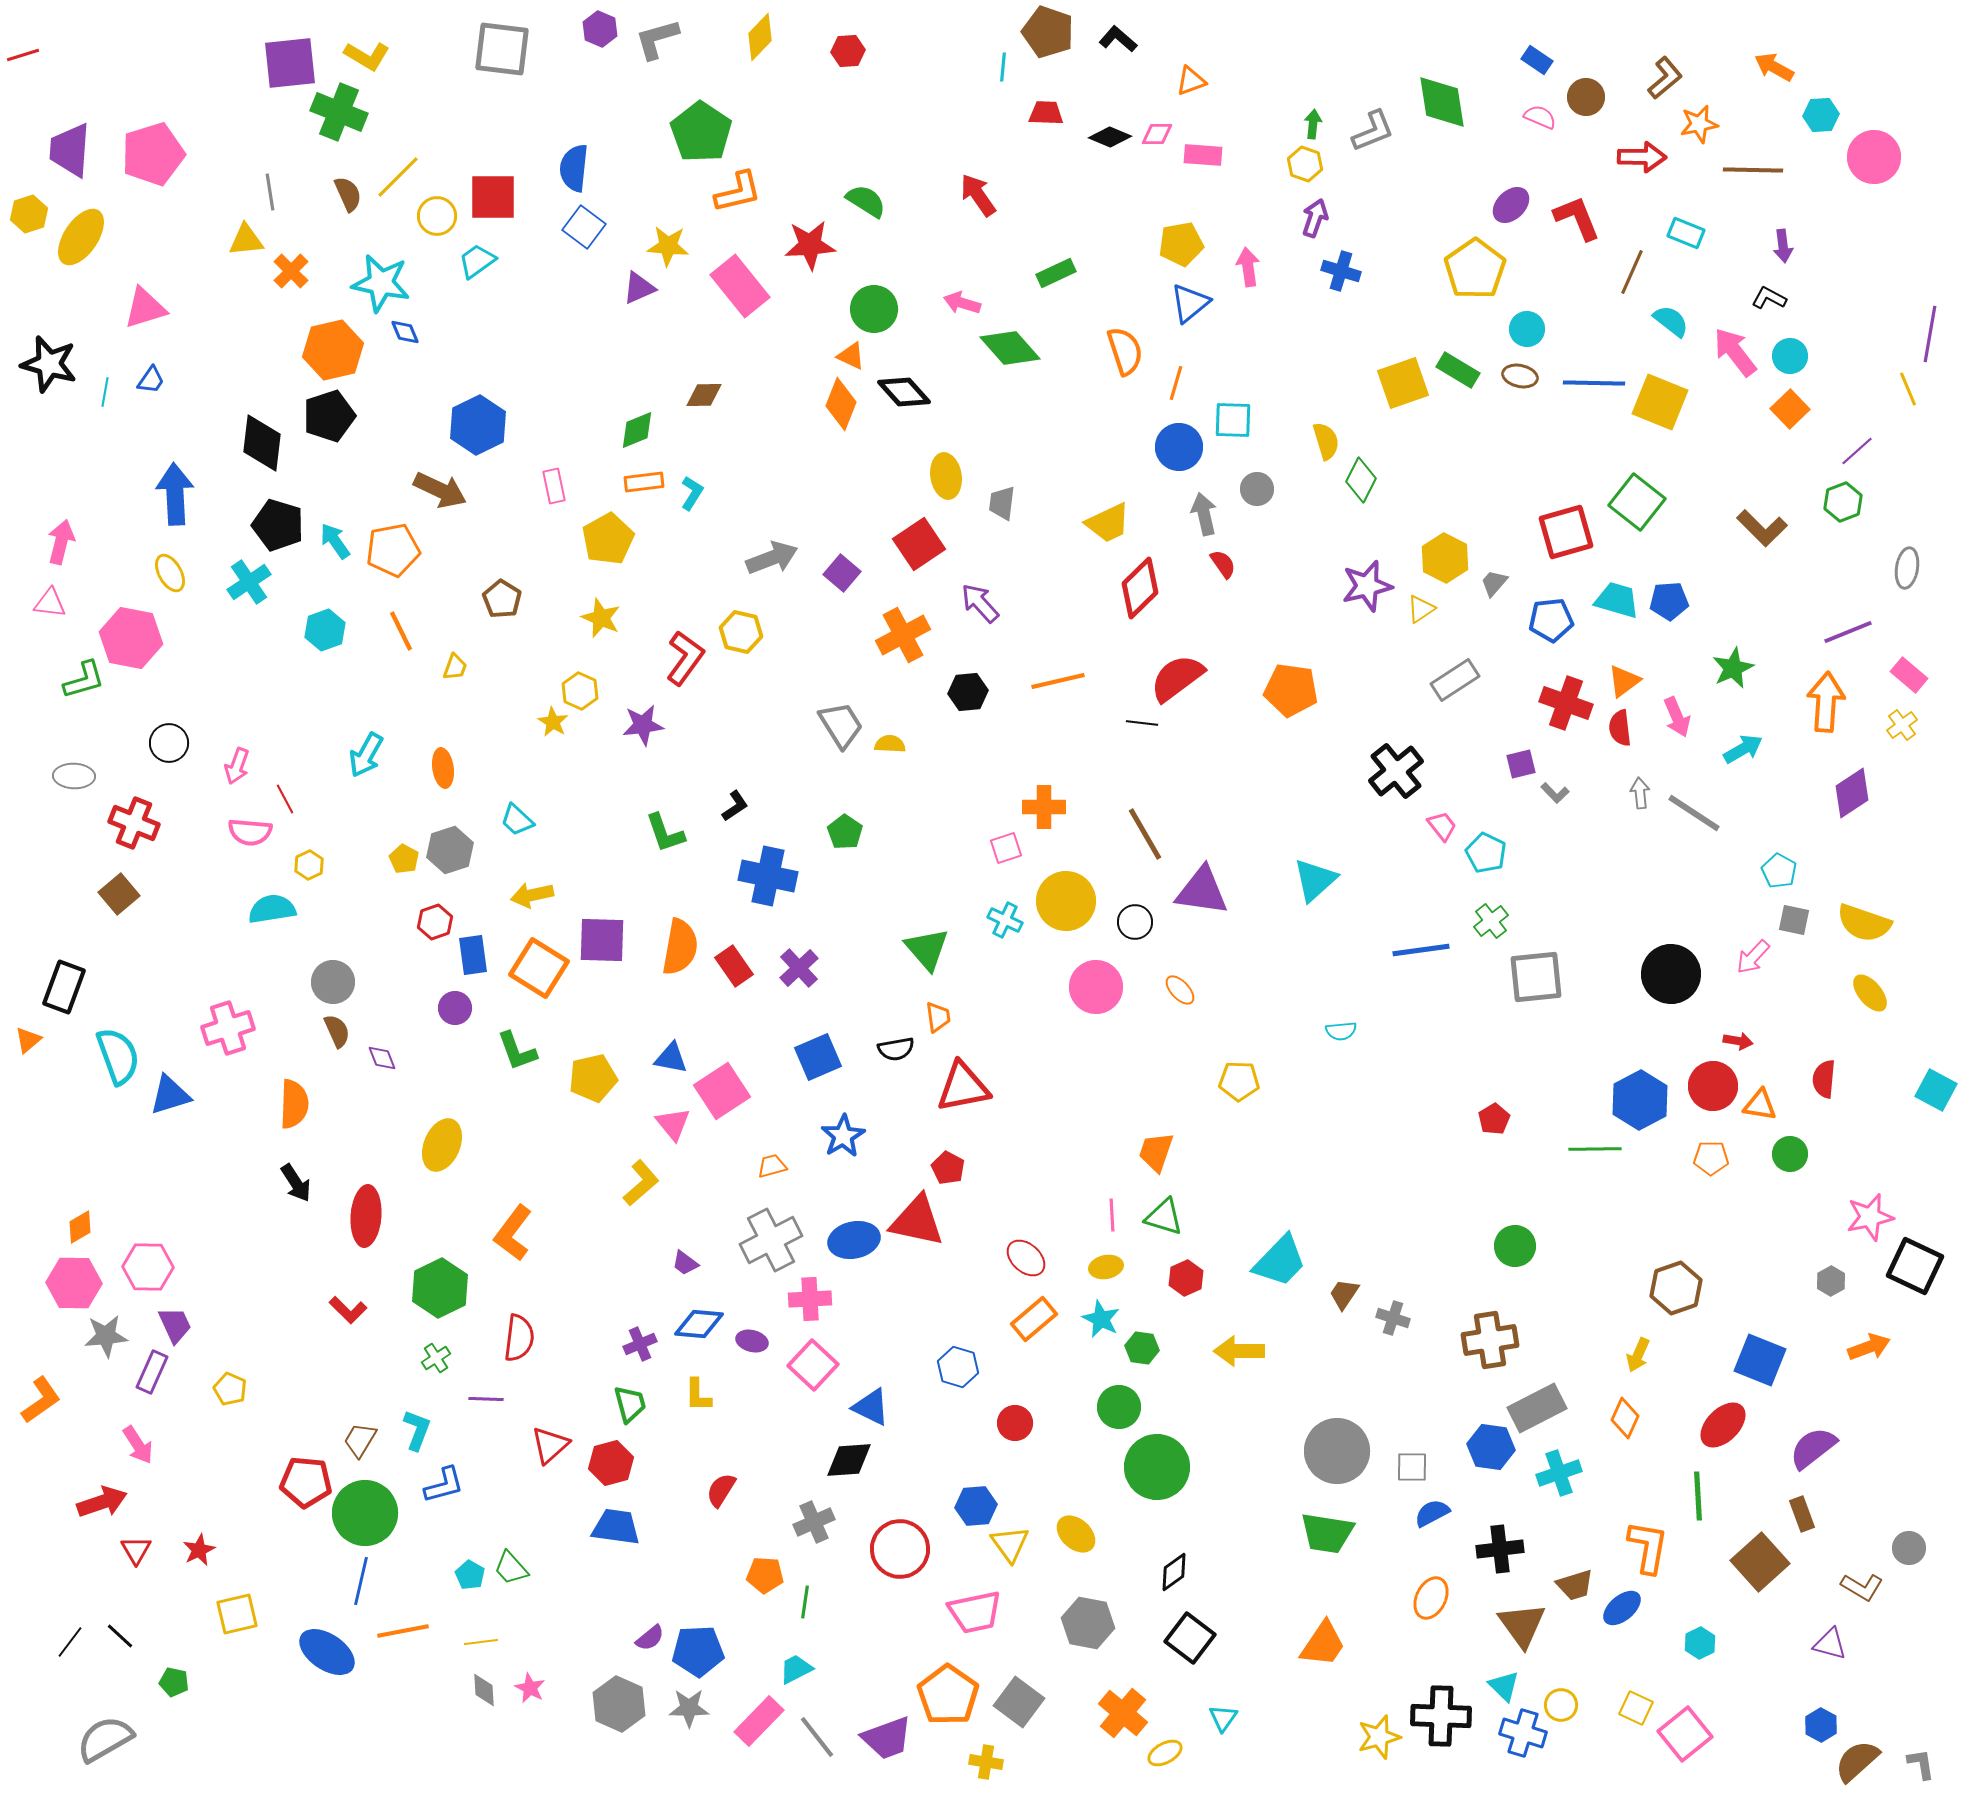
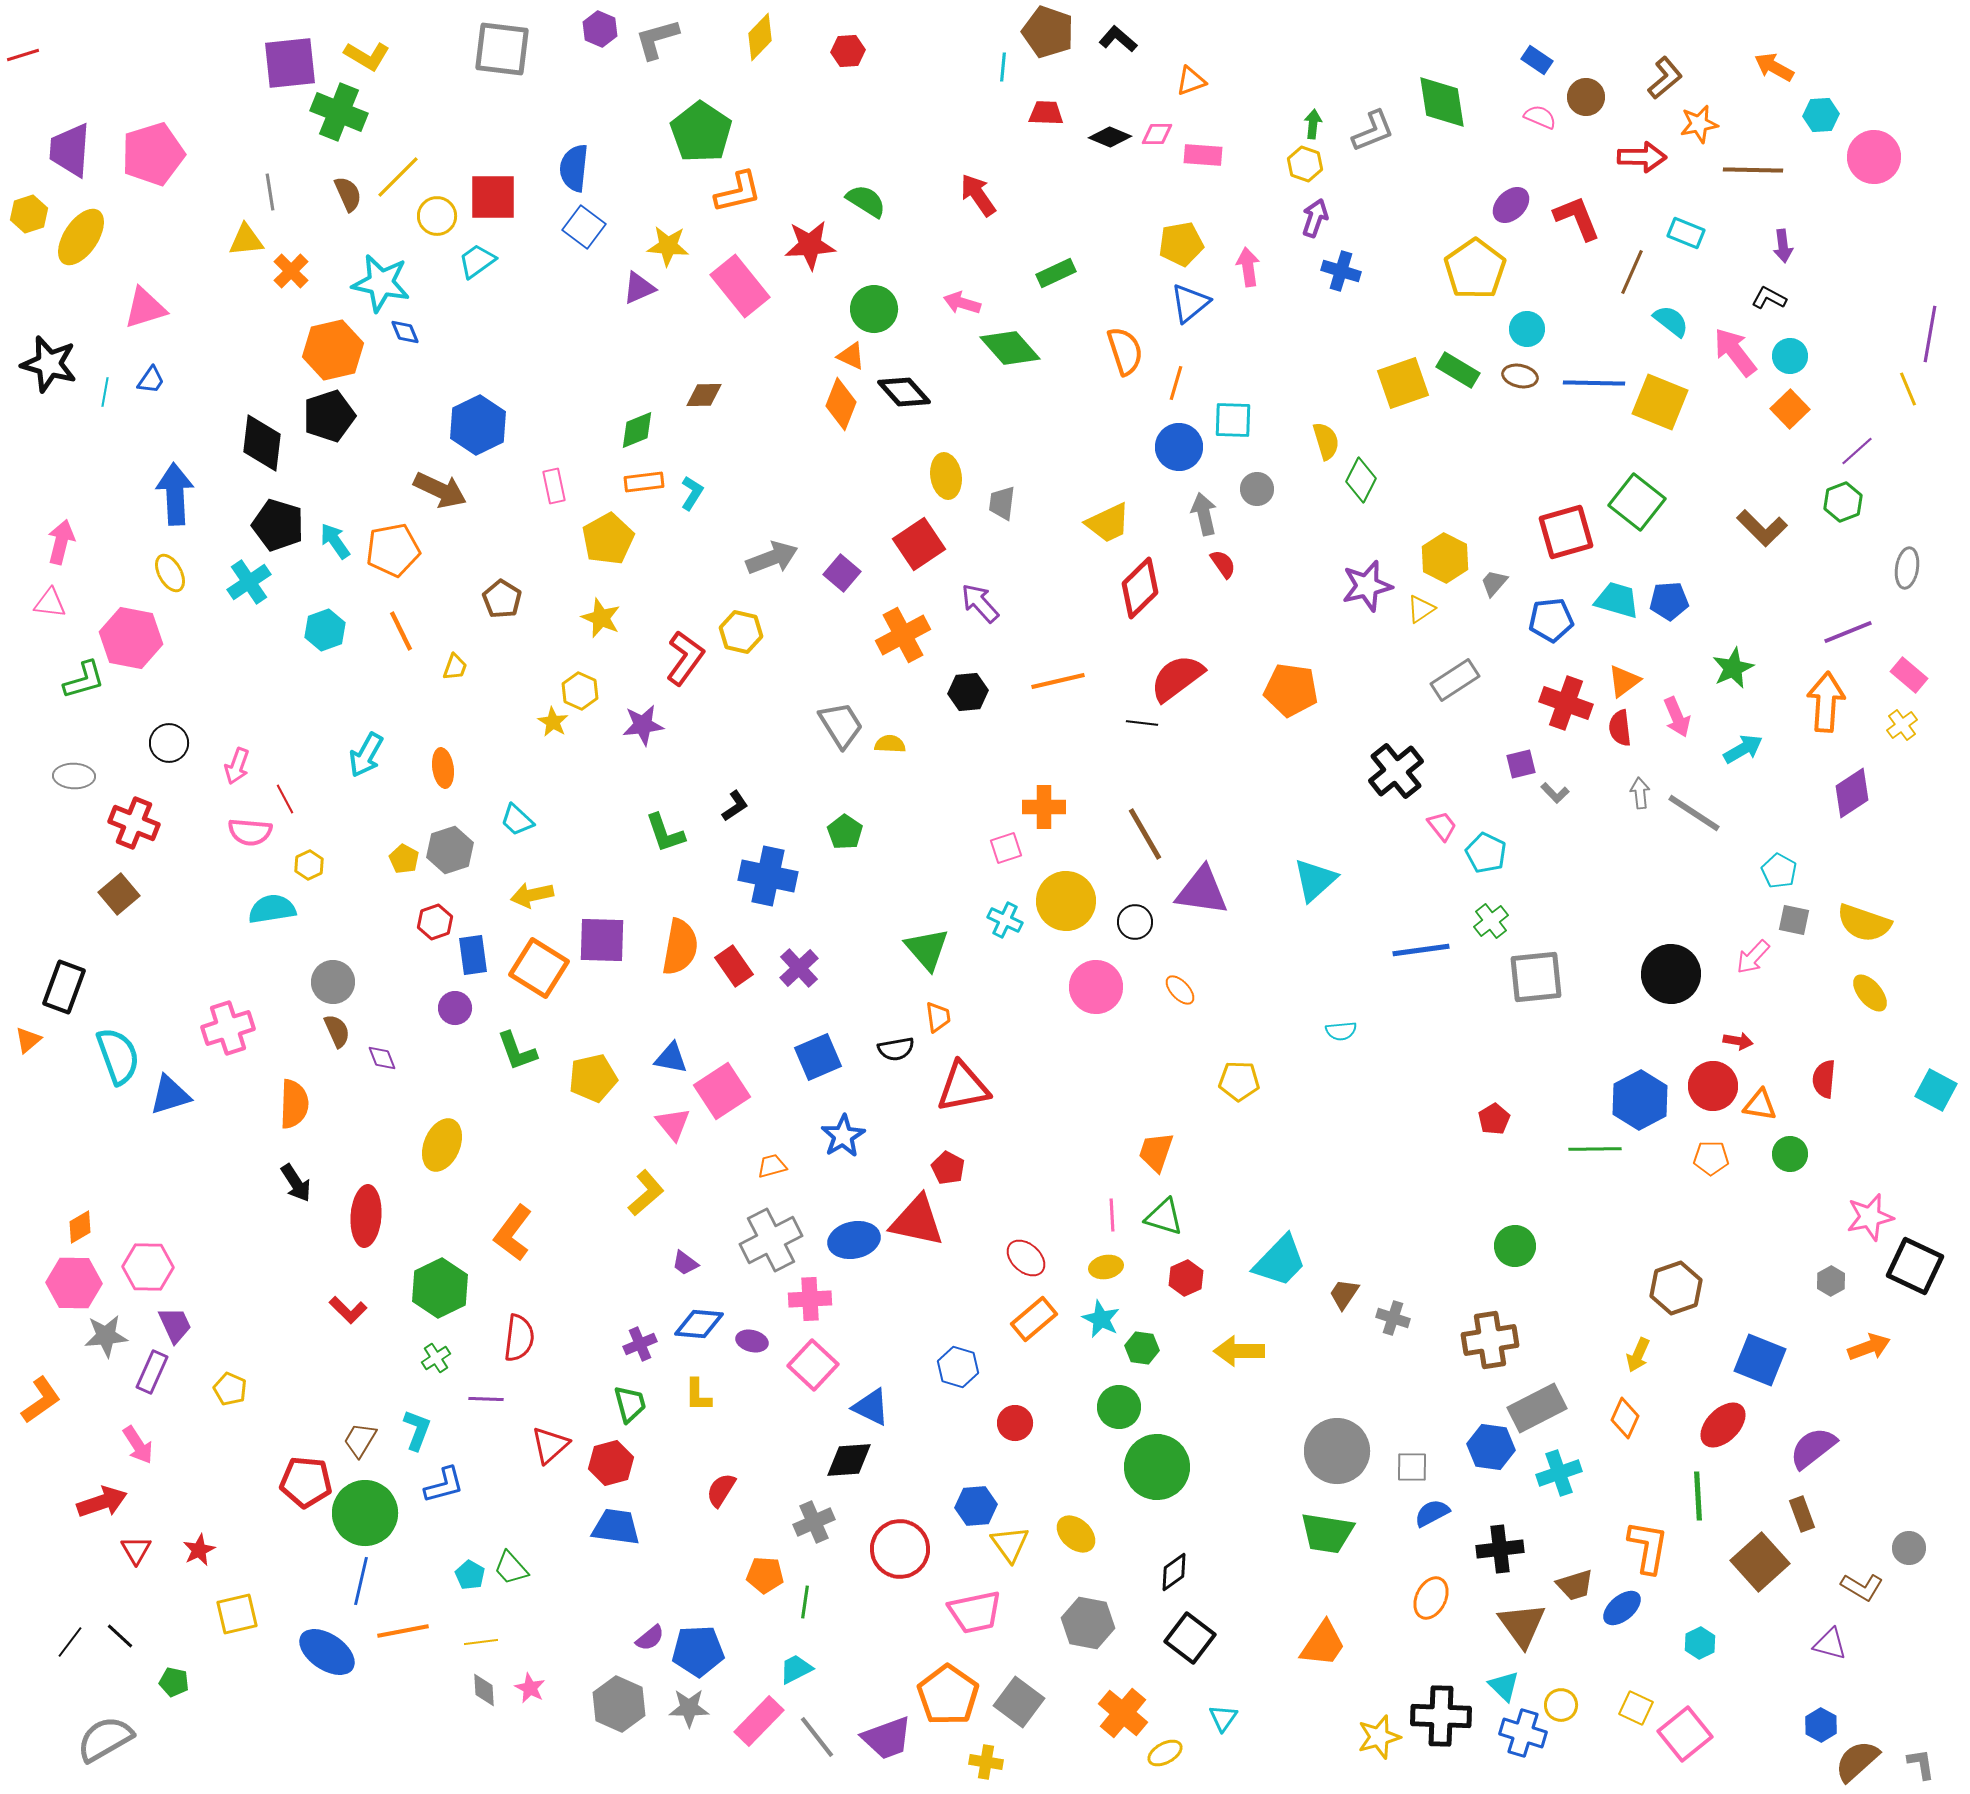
yellow L-shape at (641, 1183): moved 5 px right, 10 px down
